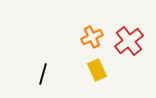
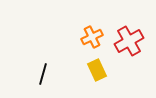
red cross: rotated 8 degrees clockwise
